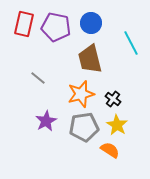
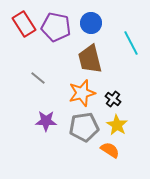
red rectangle: rotated 45 degrees counterclockwise
orange star: moved 1 px right, 1 px up
purple star: rotated 30 degrees clockwise
